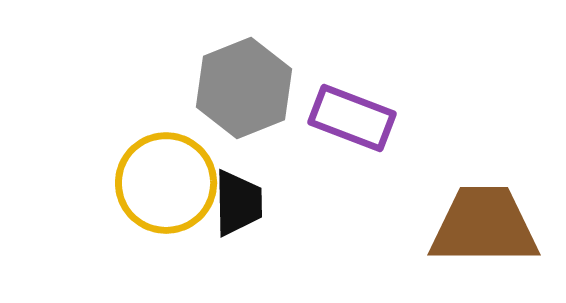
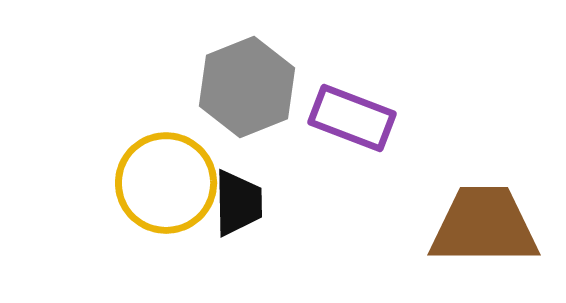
gray hexagon: moved 3 px right, 1 px up
